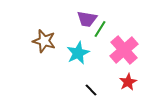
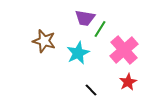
purple trapezoid: moved 2 px left, 1 px up
